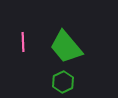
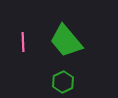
green trapezoid: moved 6 px up
